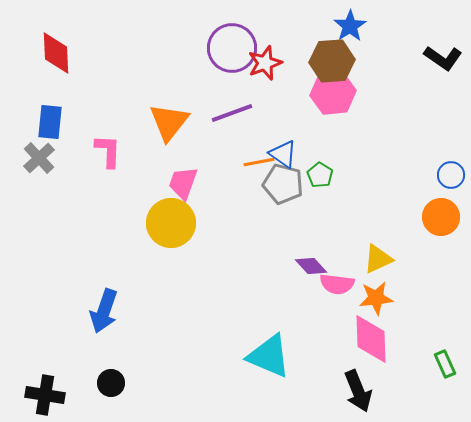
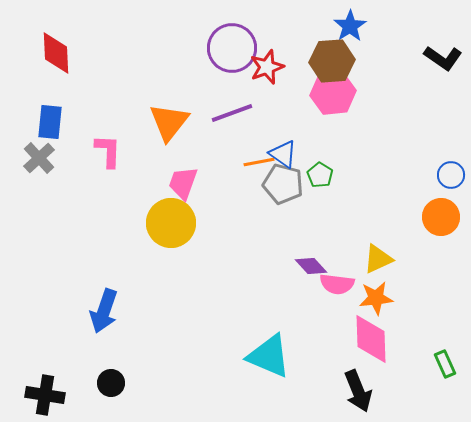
red star: moved 2 px right, 4 px down
